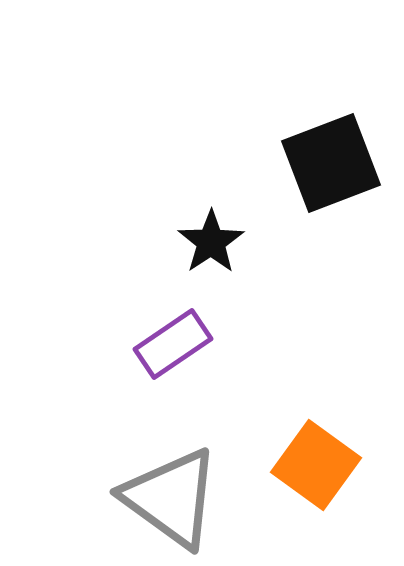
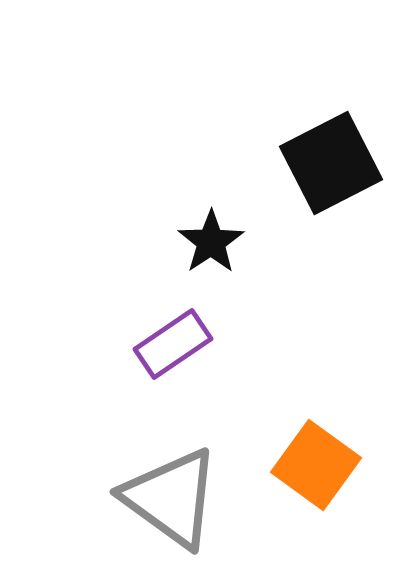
black square: rotated 6 degrees counterclockwise
